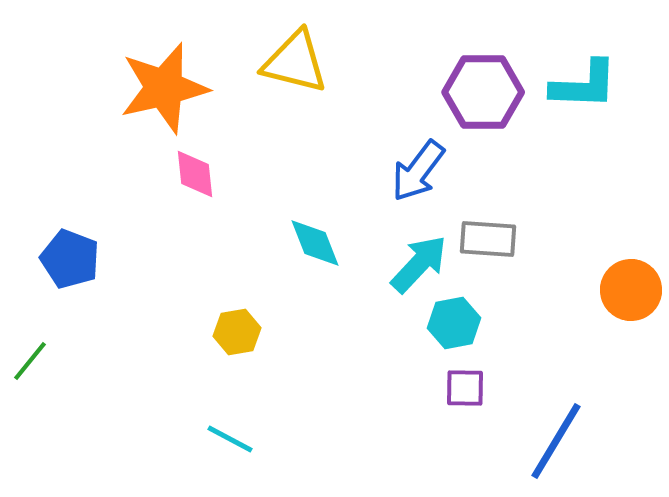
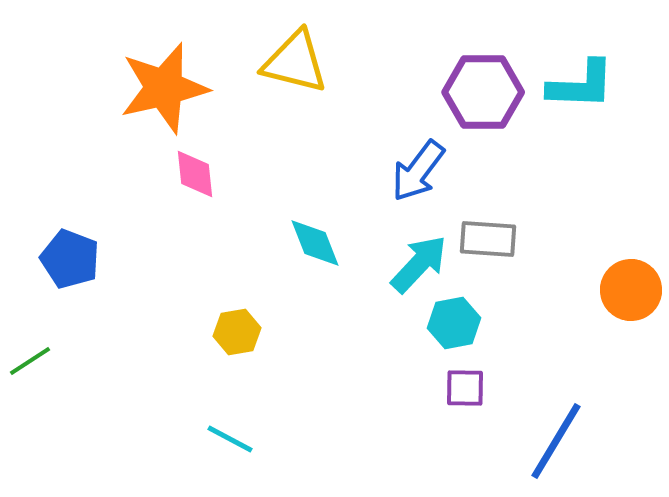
cyan L-shape: moved 3 px left
green line: rotated 18 degrees clockwise
